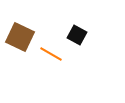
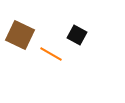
brown square: moved 2 px up
